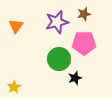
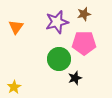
orange triangle: moved 1 px down
